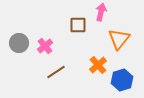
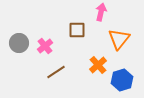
brown square: moved 1 px left, 5 px down
